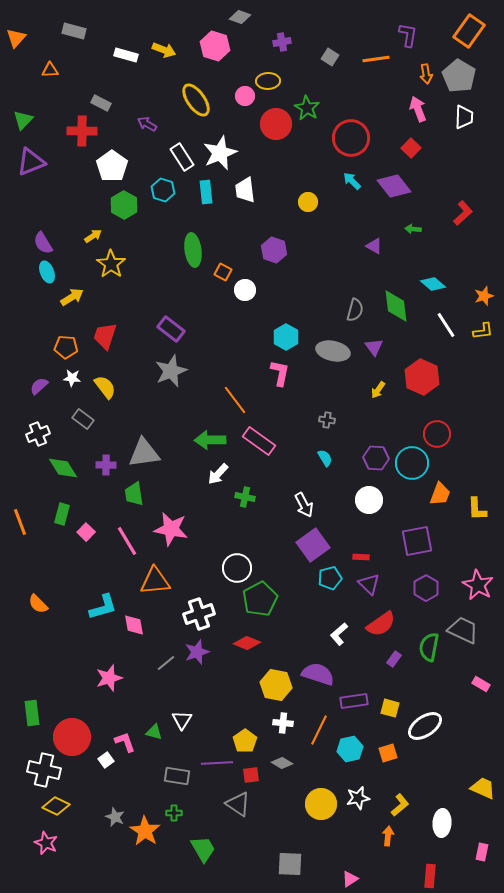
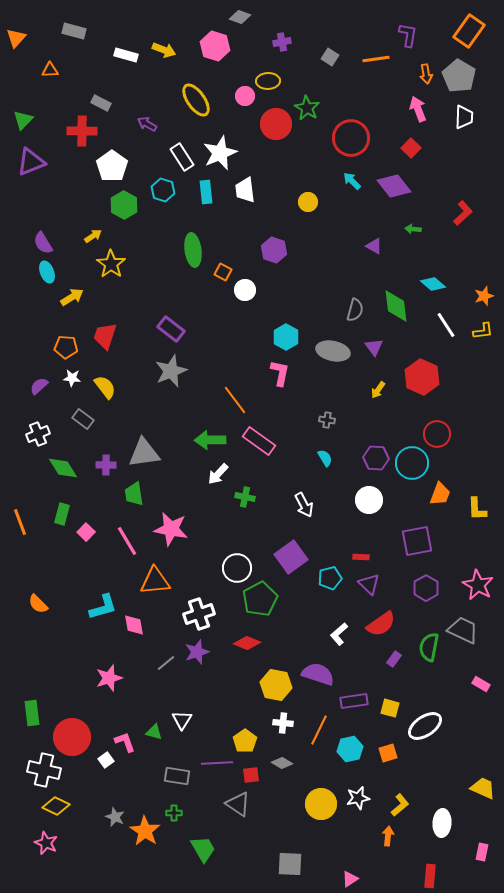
purple square at (313, 545): moved 22 px left, 12 px down
